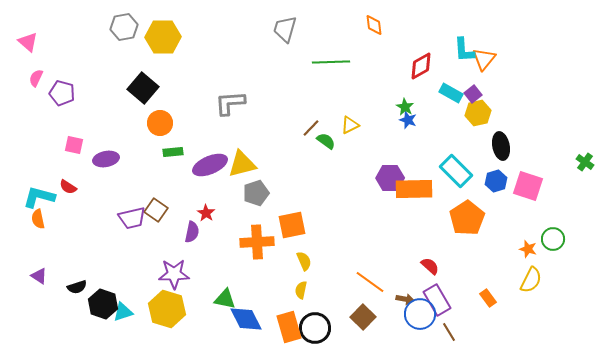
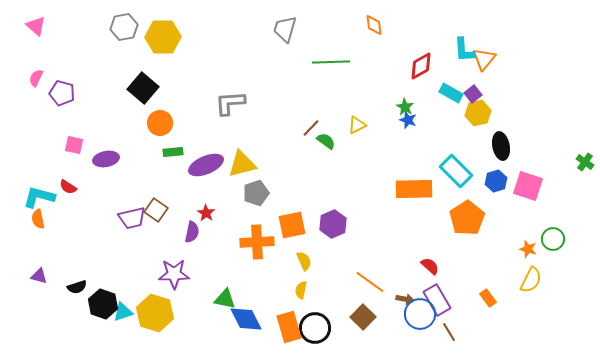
pink triangle at (28, 42): moved 8 px right, 16 px up
yellow triangle at (350, 125): moved 7 px right
purple ellipse at (210, 165): moved 4 px left
purple hexagon at (390, 178): moved 57 px left, 46 px down; rotated 24 degrees counterclockwise
purple triangle at (39, 276): rotated 18 degrees counterclockwise
yellow hexagon at (167, 309): moved 12 px left, 4 px down
